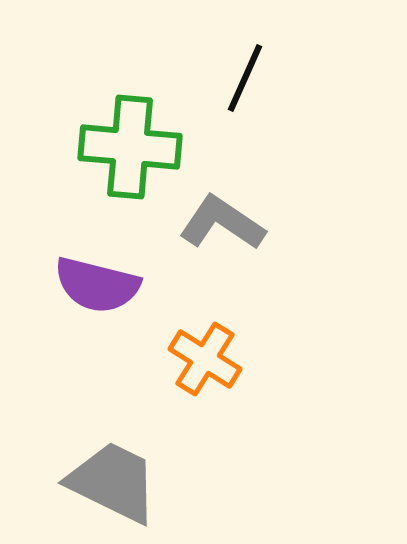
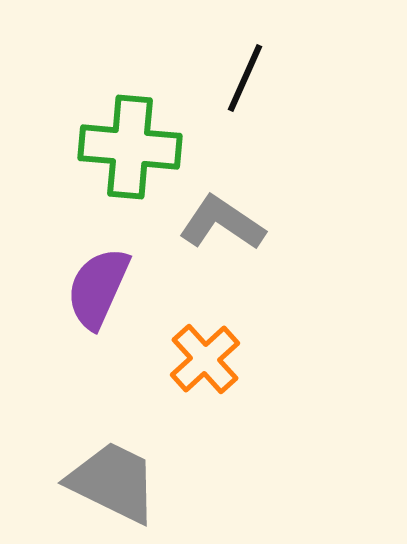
purple semicircle: moved 1 px right, 3 px down; rotated 100 degrees clockwise
orange cross: rotated 16 degrees clockwise
